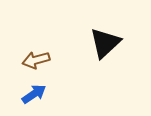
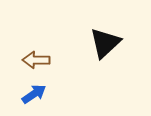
brown arrow: rotated 16 degrees clockwise
